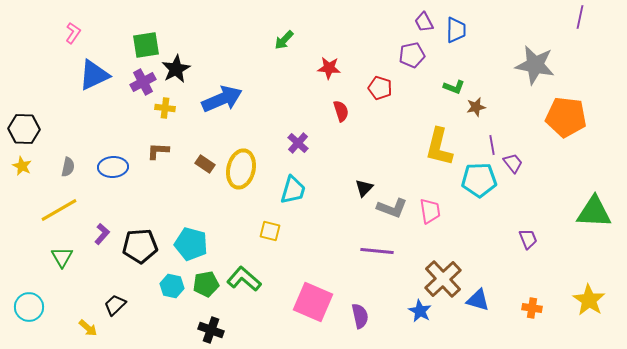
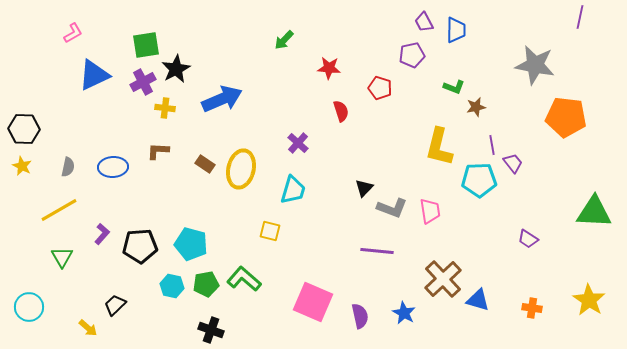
pink L-shape at (73, 33): rotated 25 degrees clockwise
purple trapezoid at (528, 239): rotated 145 degrees clockwise
blue star at (420, 311): moved 16 px left, 2 px down
